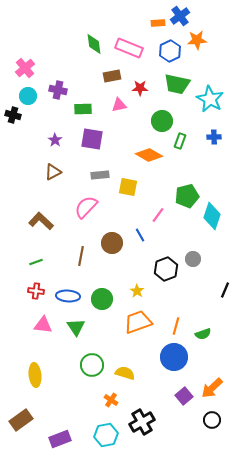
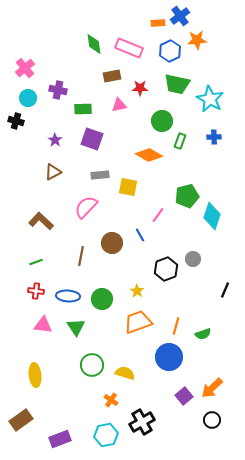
cyan circle at (28, 96): moved 2 px down
black cross at (13, 115): moved 3 px right, 6 px down
purple square at (92, 139): rotated 10 degrees clockwise
blue circle at (174, 357): moved 5 px left
